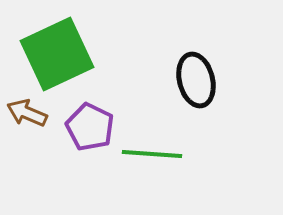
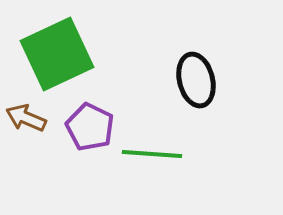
brown arrow: moved 1 px left, 5 px down
